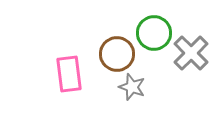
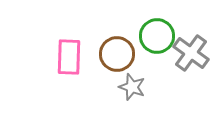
green circle: moved 3 px right, 3 px down
gray cross: rotated 9 degrees counterclockwise
pink rectangle: moved 17 px up; rotated 9 degrees clockwise
